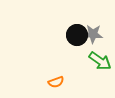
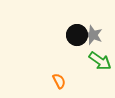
gray star: moved 1 px down; rotated 18 degrees clockwise
orange semicircle: moved 3 px right, 1 px up; rotated 98 degrees counterclockwise
